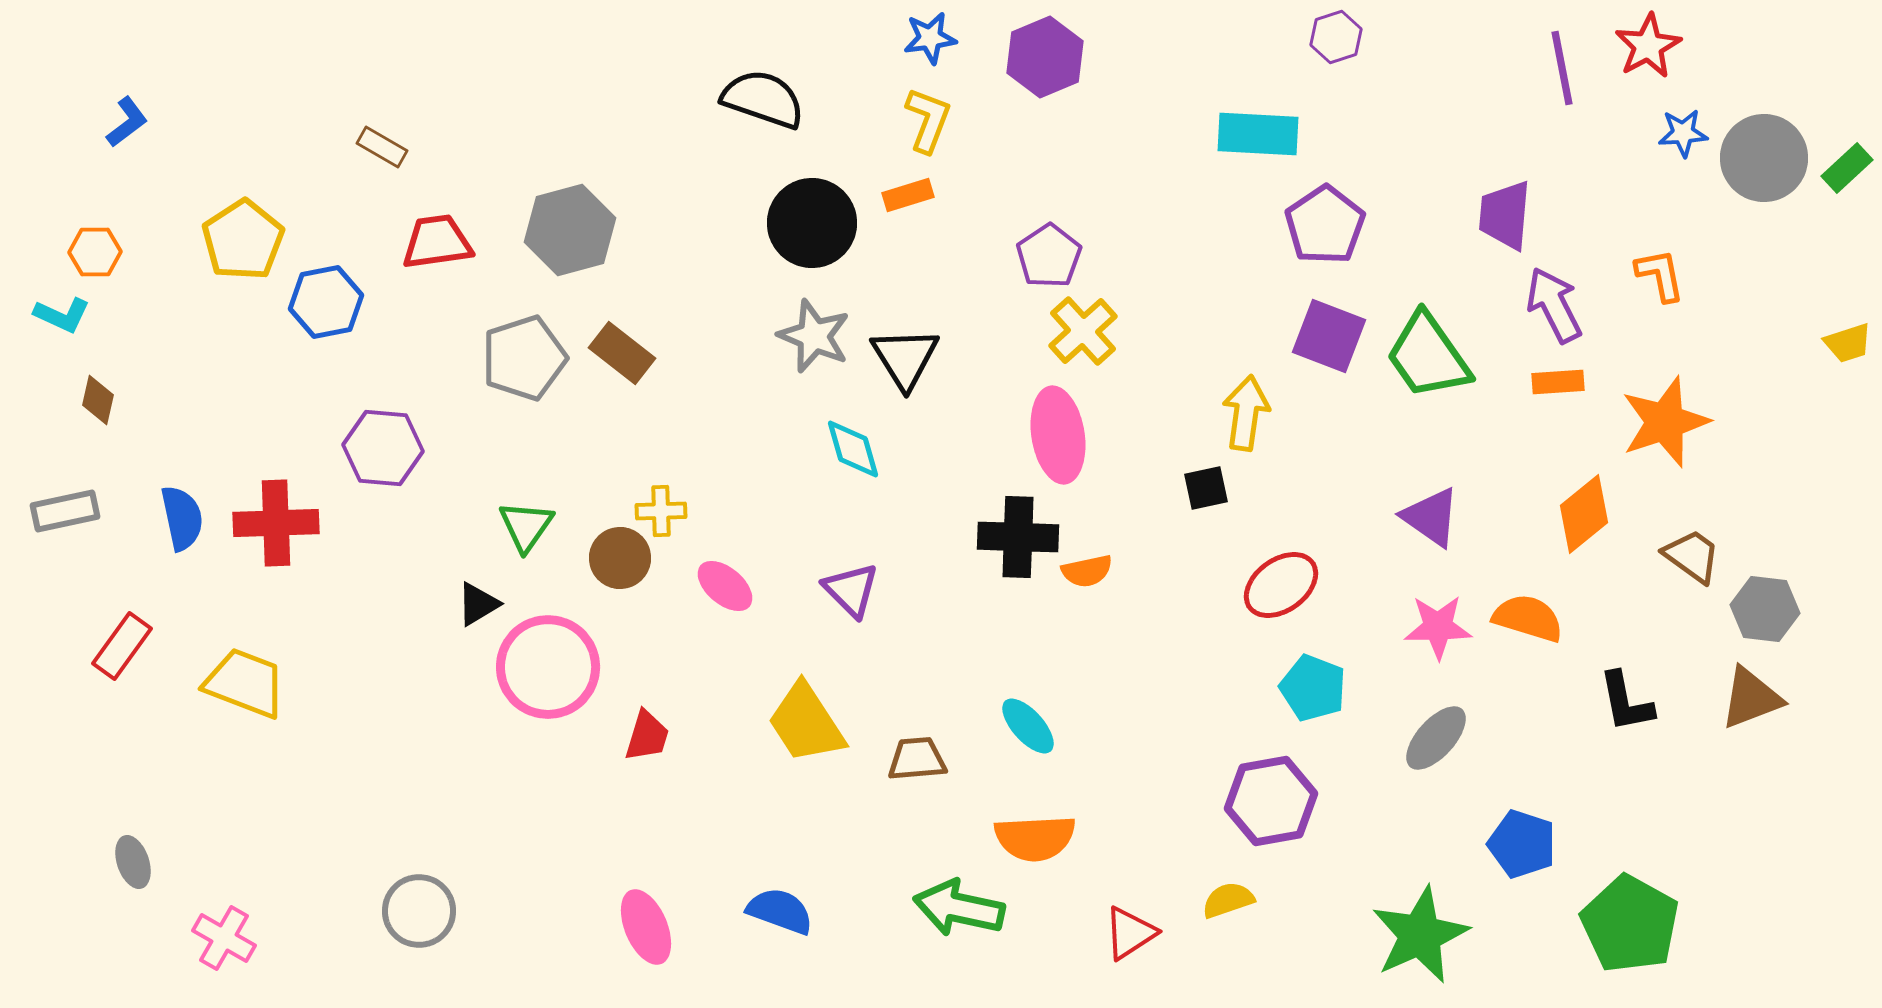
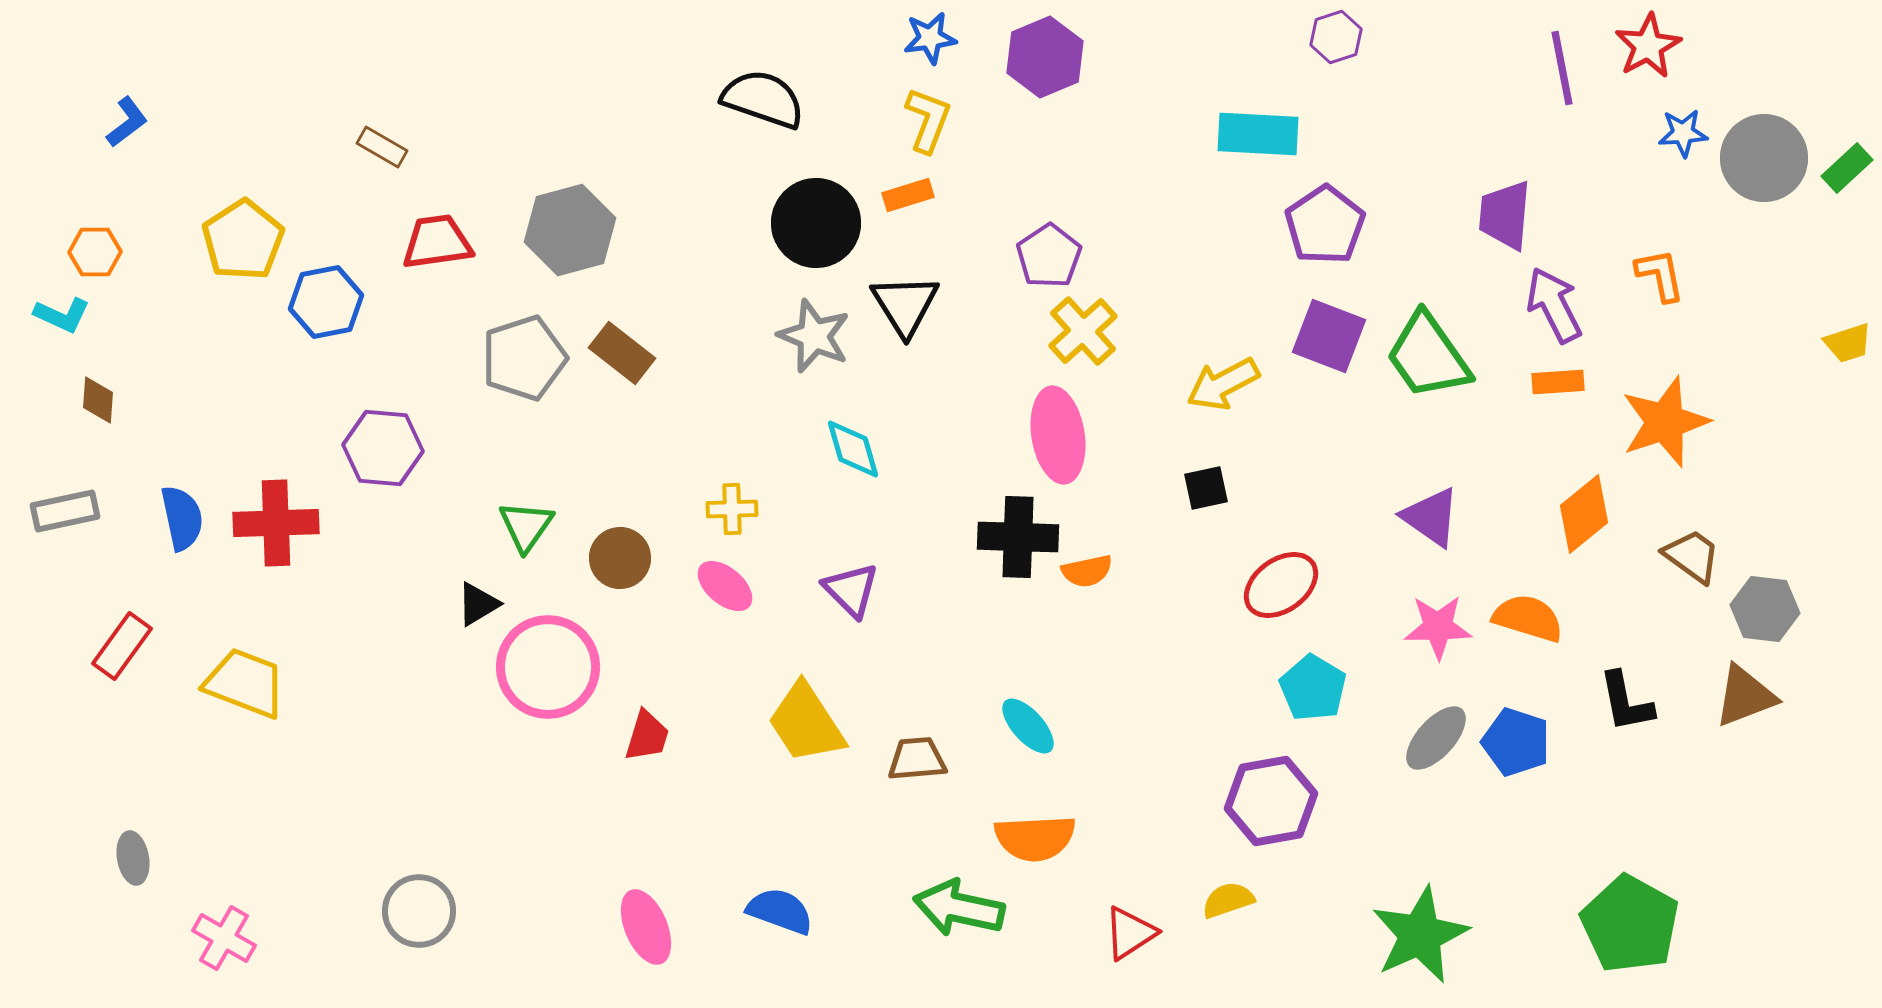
black circle at (812, 223): moved 4 px right
black triangle at (905, 358): moved 53 px up
brown diamond at (98, 400): rotated 9 degrees counterclockwise
yellow arrow at (1246, 413): moved 23 px left, 29 px up; rotated 126 degrees counterclockwise
yellow cross at (661, 511): moved 71 px right, 2 px up
cyan pentagon at (1313, 688): rotated 10 degrees clockwise
brown triangle at (1751, 698): moved 6 px left, 2 px up
blue pentagon at (1522, 844): moved 6 px left, 102 px up
gray ellipse at (133, 862): moved 4 px up; rotated 9 degrees clockwise
